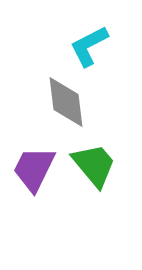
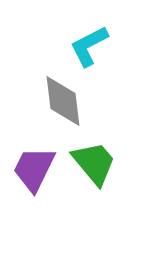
gray diamond: moved 3 px left, 1 px up
green trapezoid: moved 2 px up
